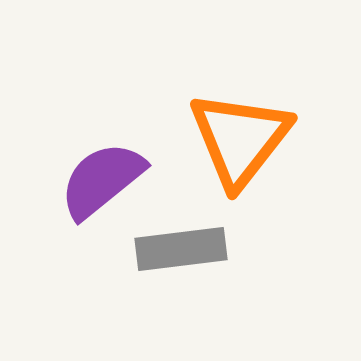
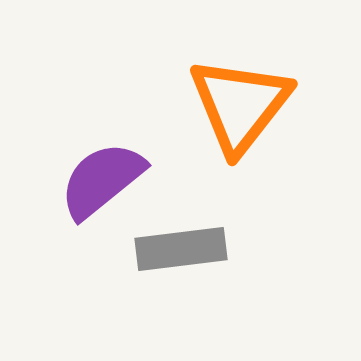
orange triangle: moved 34 px up
